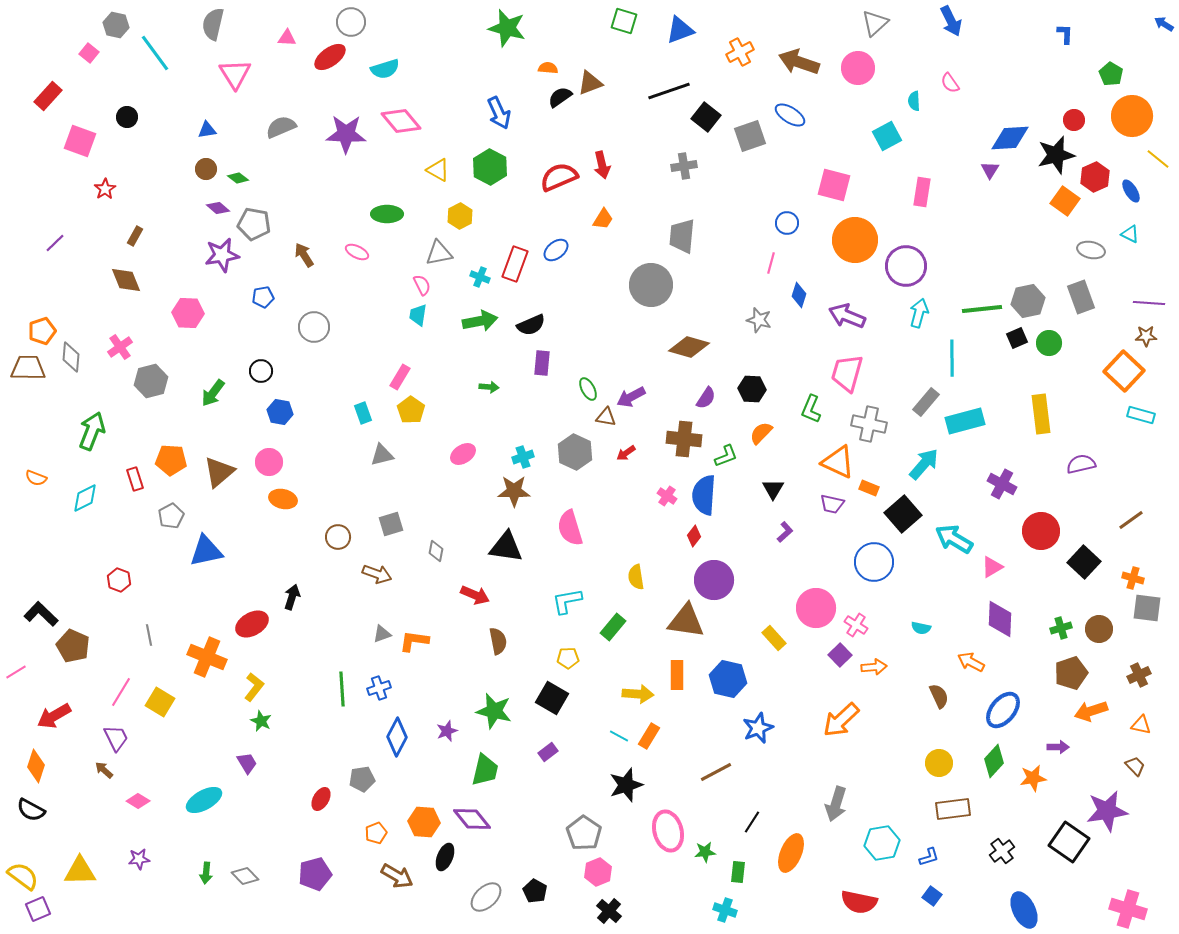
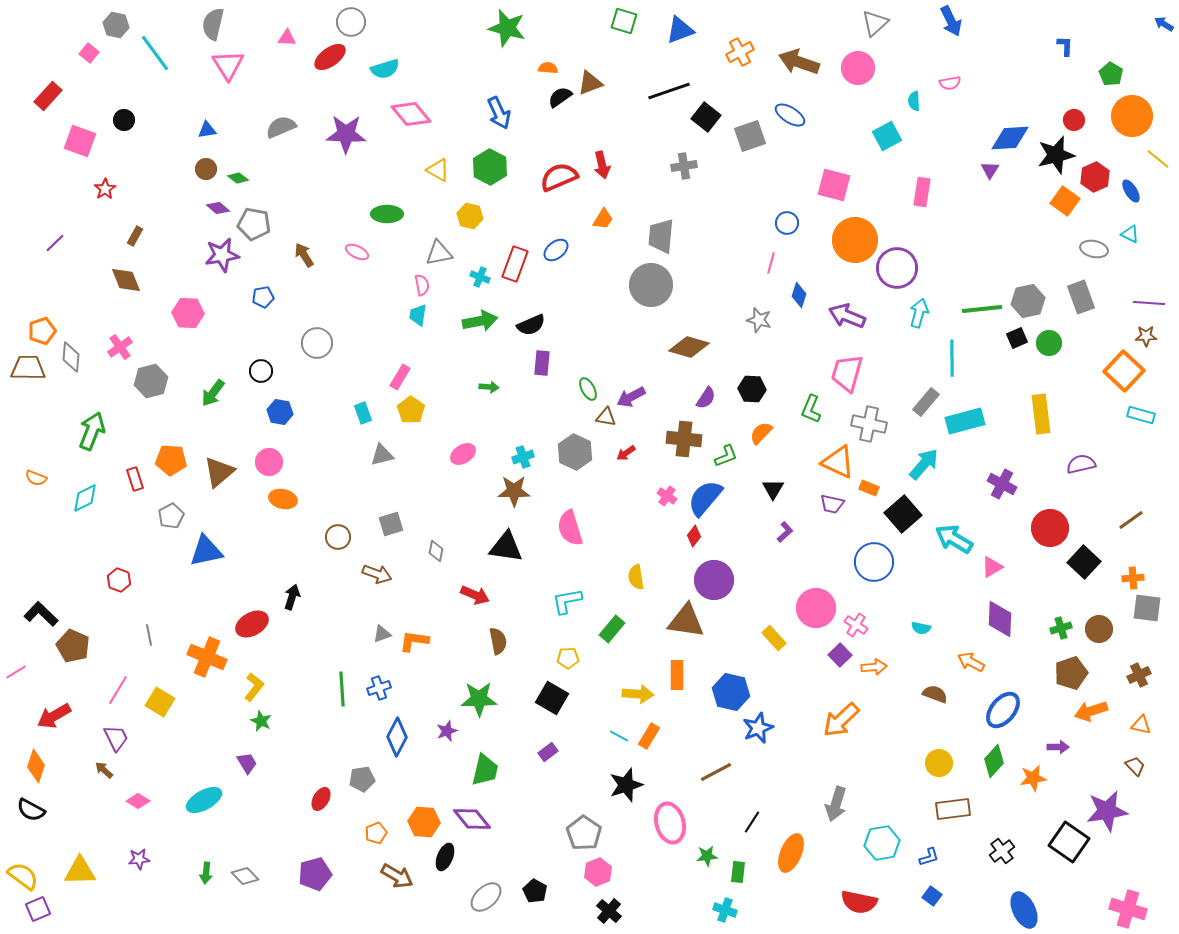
blue L-shape at (1065, 34): moved 12 px down
pink triangle at (235, 74): moved 7 px left, 9 px up
pink semicircle at (950, 83): rotated 65 degrees counterclockwise
black circle at (127, 117): moved 3 px left, 3 px down
pink diamond at (401, 121): moved 10 px right, 7 px up
yellow hexagon at (460, 216): moved 10 px right; rotated 20 degrees counterclockwise
gray trapezoid at (682, 236): moved 21 px left
gray ellipse at (1091, 250): moved 3 px right, 1 px up
purple circle at (906, 266): moved 9 px left, 2 px down
pink semicircle at (422, 285): rotated 15 degrees clockwise
gray circle at (314, 327): moved 3 px right, 16 px down
blue semicircle at (704, 495): moved 1 px right, 3 px down; rotated 36 degrees clockwise
red circle at (1041, 531): moved 9 px right, 3 px up
orange cross at (1133, 578): rotated 20 degrees counterclockwise
green rectangle at (613, 627): moved 1 px left, 2 px down
blue hexagon at (728, 679): moved 3 px right, 13 px down
pink line at (121, 692): moved 3 px left, 2 px up
brown semicircle at (939, 696): moved 4 px left, 2 px up; rotated 45 degrees counterclockwise
green star at (494, 711): moved 15 px left, 12 px up; rotated 15 degrees counterclockwise
pink ellipse at (668, 831): moved 2 px right, 8 px up
green star at (705, 852): moved 2 px right, 4 px down
